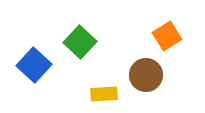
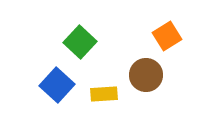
blue square: moved 23 px right, 20 px down
